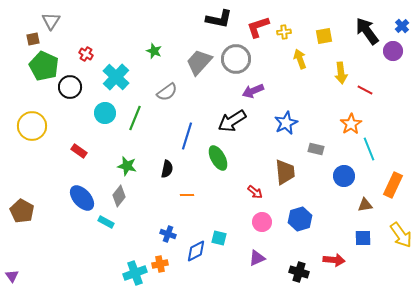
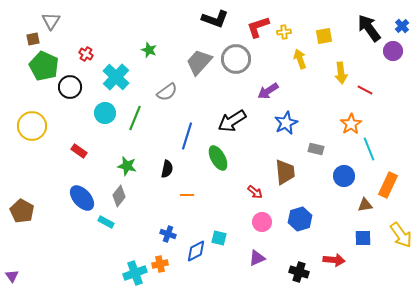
black L-shape at (219, 19): moved 4 px left; rotated 8 degrees clockwise
black arrow at (367, 31): moved 2 px right, 3 px up
green star at (154, 51): moved 5 px left, 1 px up
purple arrow at (253, 91): moved 15 px right; rotated 10 degrees counterclockwise
orange rectangle at (393, 185): moved 5 px left
